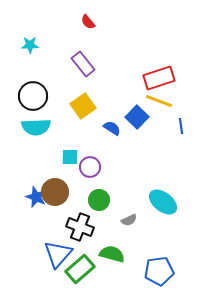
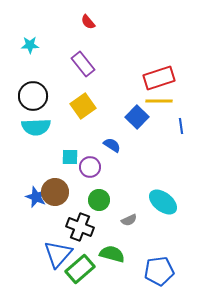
yellow line: rotated 20 degrees counterclockwise
blue semicircle: moved 17 px down
